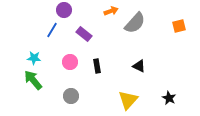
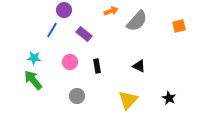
gray semicircle: moved 2 px right, 2 px up
gray circle: moved 6 px right
